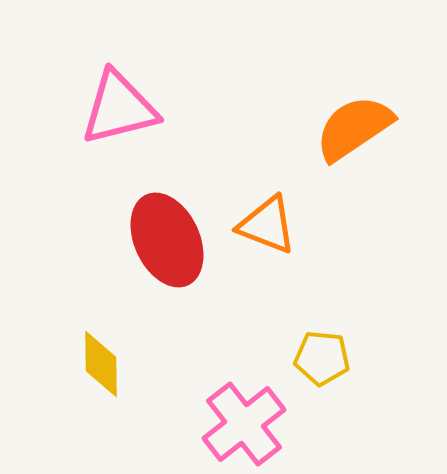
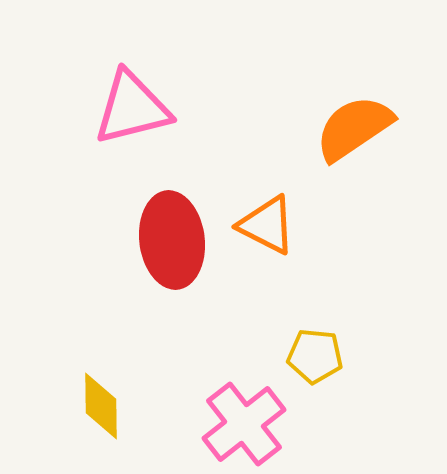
pink triangle: moved 13 px right
orange triangle: rotated 6 degrees clockwise
red ellipse: moved 5 px right; rotated 18 degrees clockwise
yellow pentagon: moved 7 px left, 2 px up
yellow diamond: moved 42 px down
